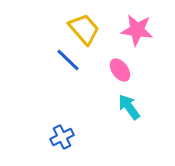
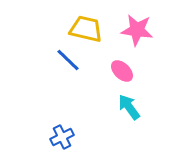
yellow trapezoid: moved 2 px right; rotated 36 degrees counterclockwise
pink ellipse: moved 2 px right, 1 px down; rotated 10 degrees counterclockwise
